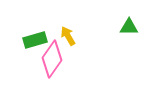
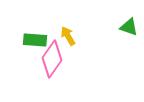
green triangle: rotated 18 degrees clockwise
green rectangle: rotated 20 degrees clockwise
